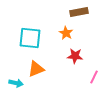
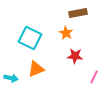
brown rectangle: moved 1 px left, 1 px down
cyan square: rotated 20 degrees clockwise
cyan arrow: moved 5 px left, 5 px up
